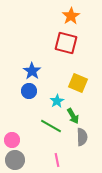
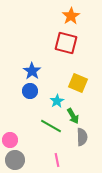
blue circle: moved 1 px right
pink circle: moved 2 px left
